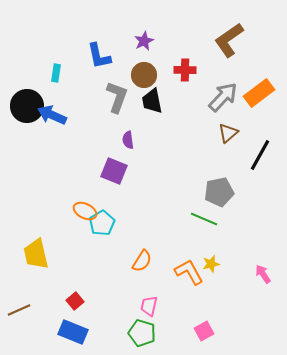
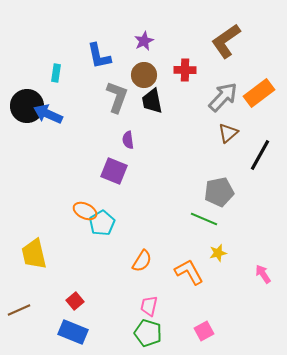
brown L-shape: moved 3 px left, 1 px down
blue arrow: moved 4 px left, 1 px up
yellow trapezoid: moved 2 px left
yellow star: moved 7 px right, 11 px up
green pentagon: moved 6 px right
